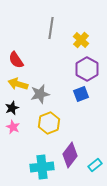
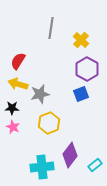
red semicircle: moved 2 px right, 1 px down; rotated 66 degrees clockwise
black star: rotated 24 degrees clockwise
